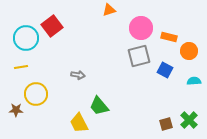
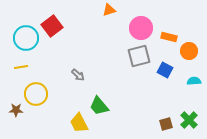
gray arrow: rotated 32 degrees clockwise
